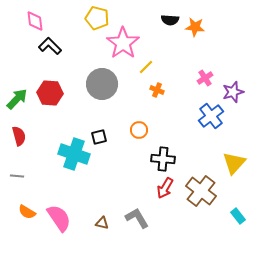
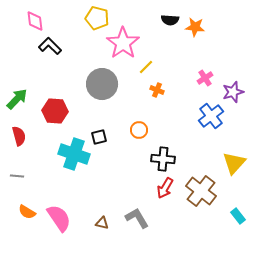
red hexagon: moved 5 px right, 18 px down
